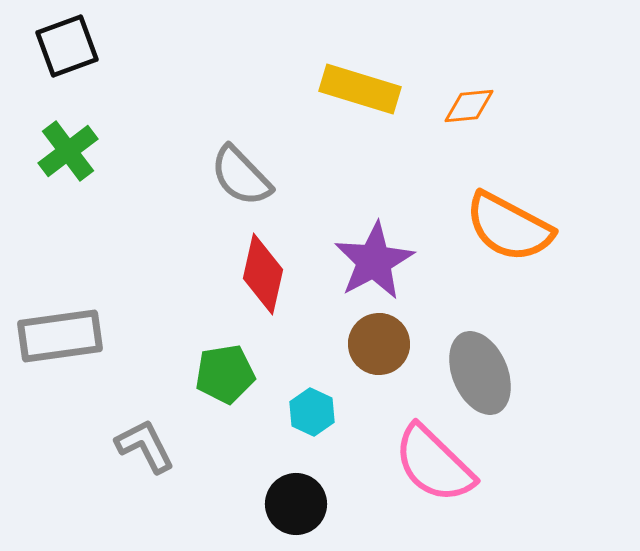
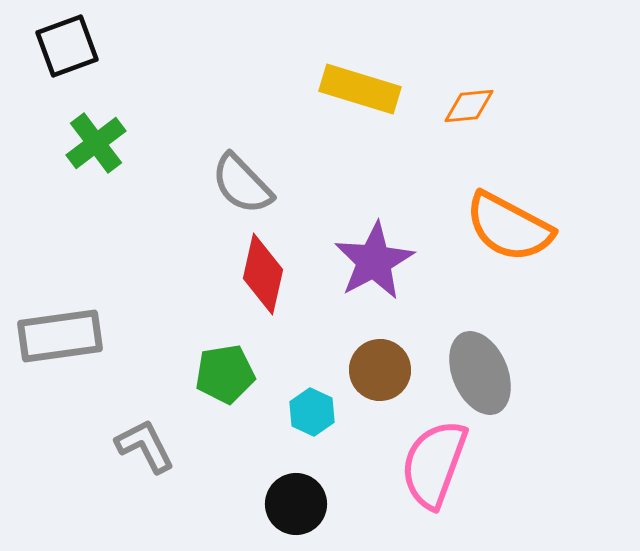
green cross: moved 28 px right, 8 px up
gray semicircle: moved 1 px right, 8 px down
brown circle: moved 1 px right, 26 px down
pink semicircle: rotated 66 degrees clockwise
